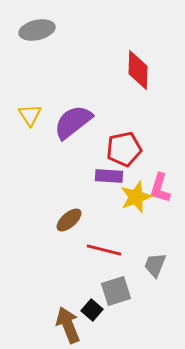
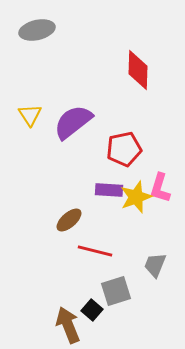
purple rectangle: moved 14 px down
red line: moved 9 px left, 1 px down
